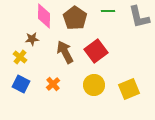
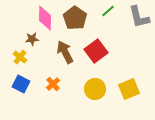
green line: rotated 40 degrees counterclockwise
pink diamond: moved 1 px right, 2 px down
yellow circle: moved 1 px right, 4 px down
